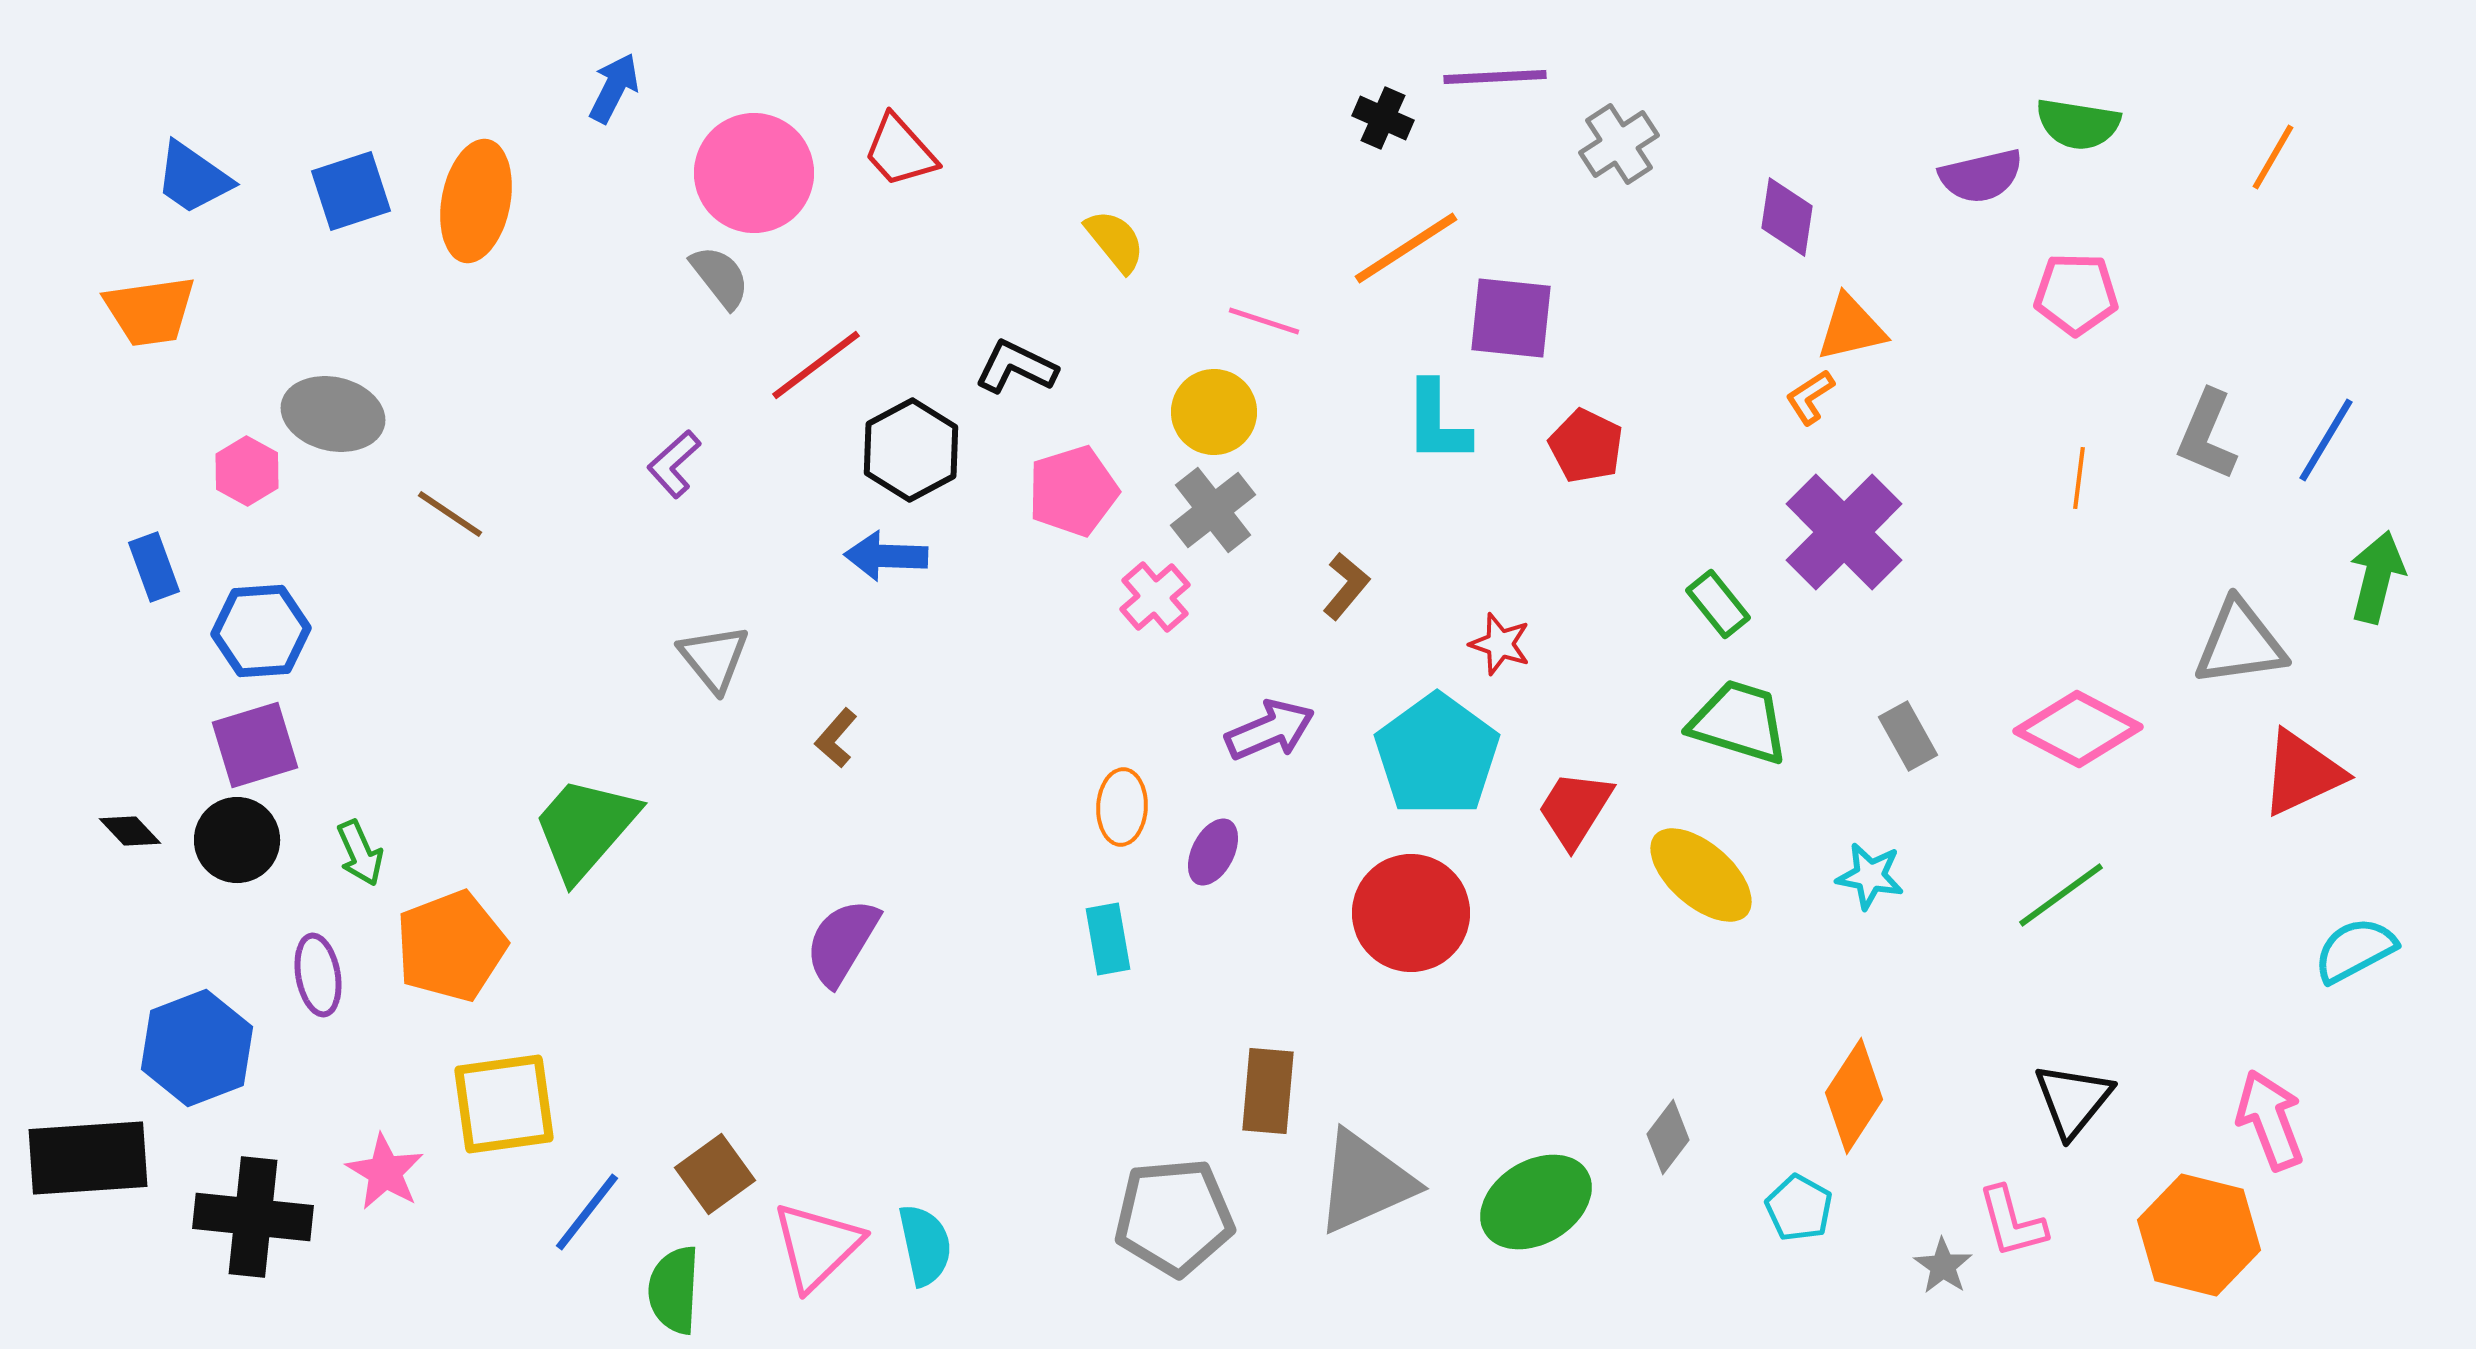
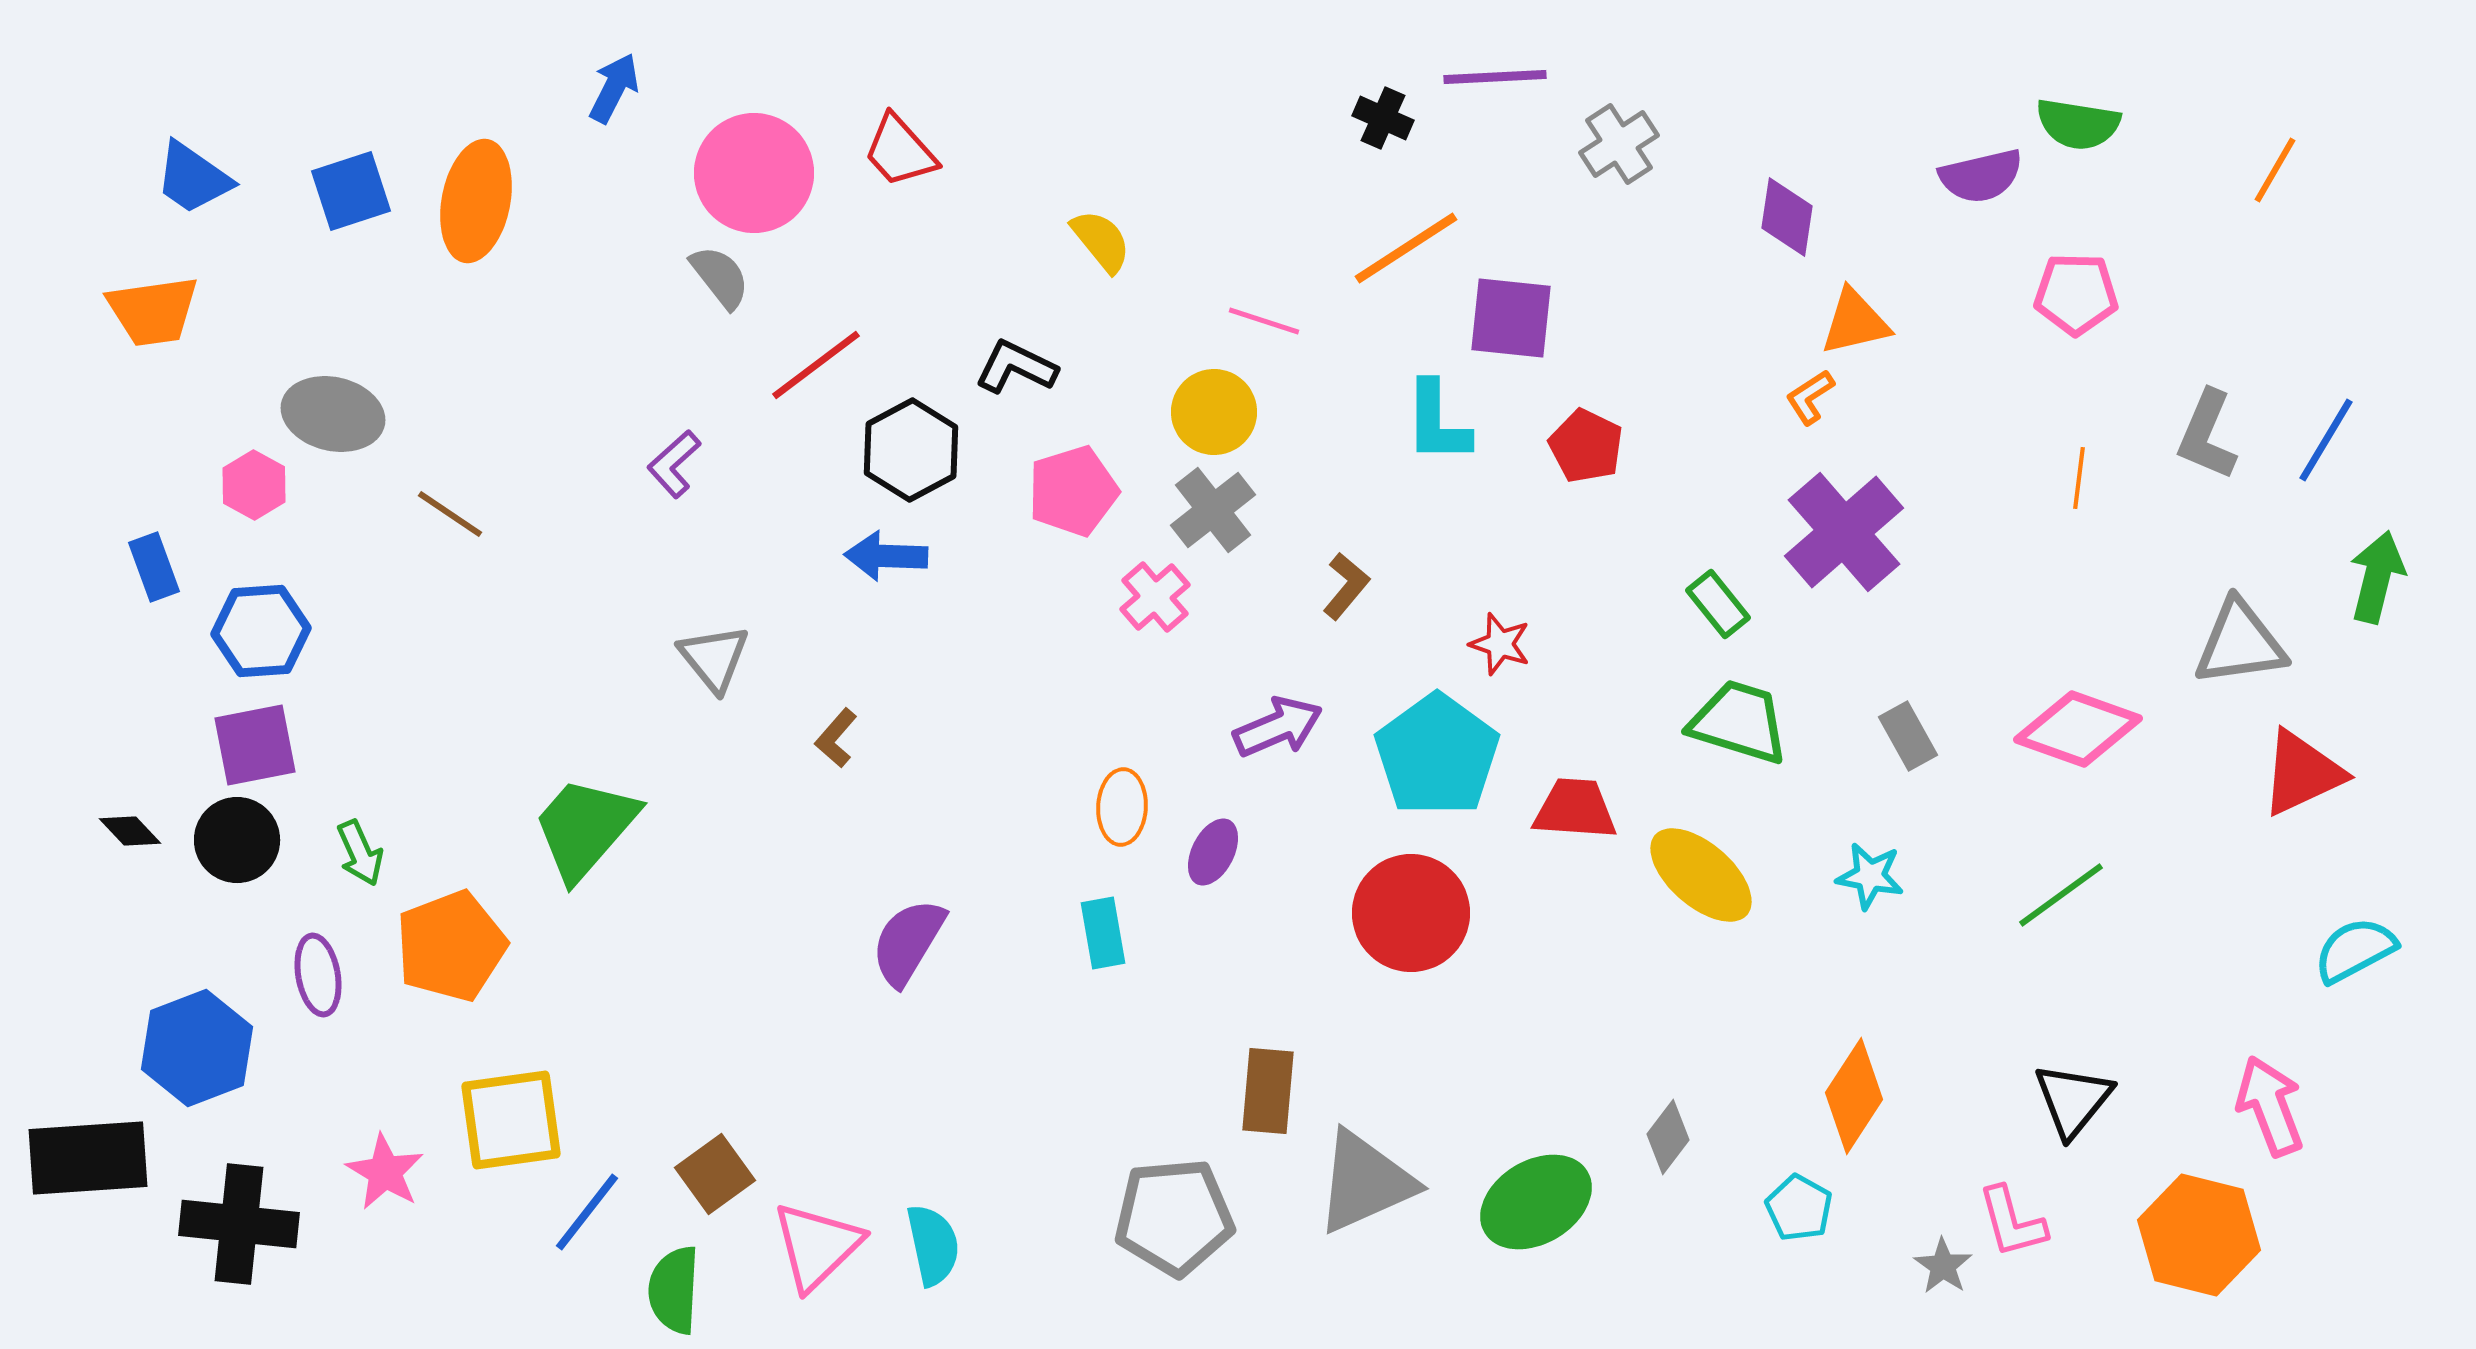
orange line at (2273, 157): moved 2 px right, 13 px down
yellow semicircle at (1115, 241): moved 14 px left
orange trapezoid at (150, 311): moved 3 px right
orange triangle at (1851, 328): moved 4 px right, 6 px up
pink hexagon at (247, 471): moved 7 px right, 14 px down
purple cross at (1844, 532): rotated 4 degrees clockwise
pink diamond at (2078, 729): rotated 8 degrees counterclockwise
purple arrow at (1270, 730): moved 8 px right, 3 px up
purple square at (255, 745): rotated 6 degrees clockwise
red trapezoid at (1575, 809): rotated 62 degrees clockwise
cyan rectangle at (1108, 939): moved 5 px left, 6 px up
purple semicircle at (842, 942): moved 66 px right
yellow square at (504, 1104): moved 7 px right, 16 px down
pink arrow at (2270, 1120): moved 14 px up
black cross at (253, 1217): moved 14 px left, 7 px down
cyan semicircle at (925, 1245): moved 8 px right
